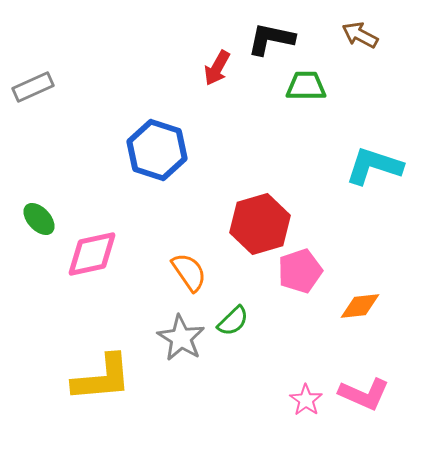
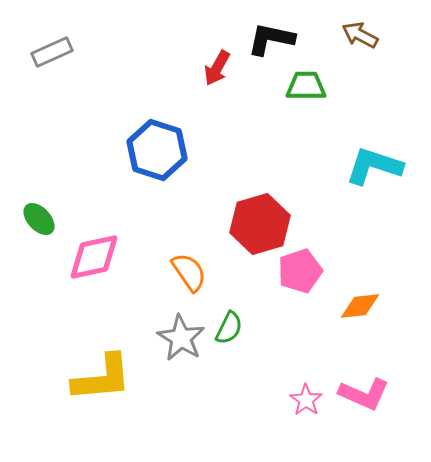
gray rectangle: moved 19 px right, 35 px up
pink diamond: moved 2 px right, 3 px down
green semicircle: moved 4 px left, 7 px down; rotated 20 degrees counterclockwise
